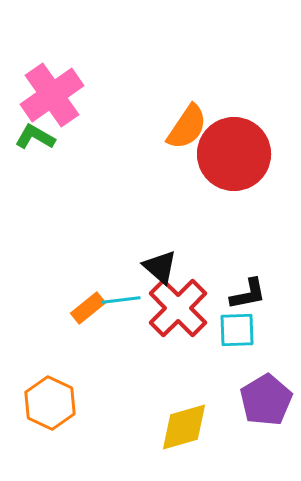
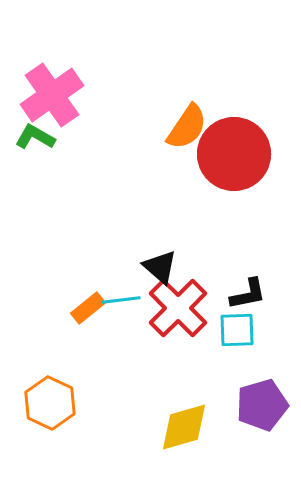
purple pentagon: moved 4 px left, 5 px down; rotated 15 degrees clockwise
